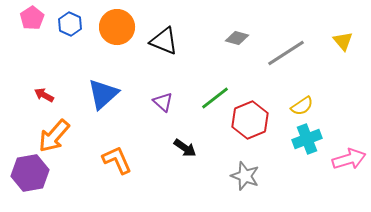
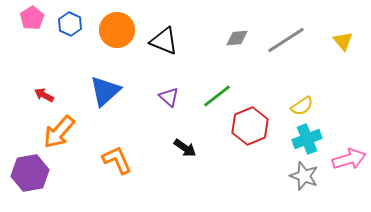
orange circle: moved 3 px down
gray diamond: rotated 20 degrees counterclockwise
gray line: moved 13 px up
blue triangle: moved 2 px right, 3 px up
green line: moved 2 px right, 2 px up
purple triangle: moved 6 px right, 5 px up
red hexagon: moved 6 px down
orange arrow: moved 5 px right, 4 px up
gray star: moved 59 px right
